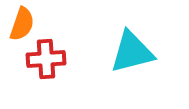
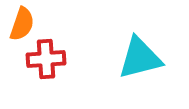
cyan triangle: moved 8 px right, 6 px down
